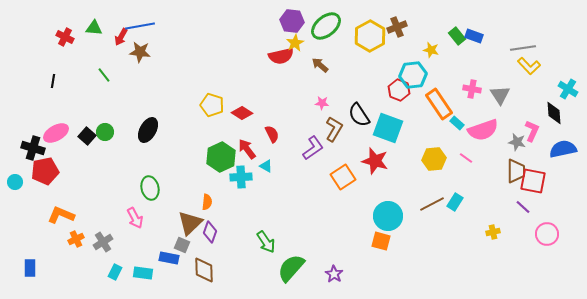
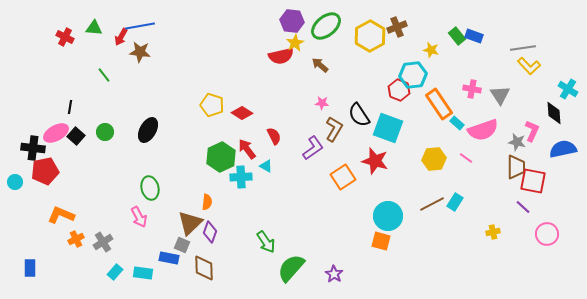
black line at (53, 81): moved 17 px right, 26 px down
red semicircle at (272, 134): moved 2 px right, 2 px down
black square at (87, 136): moved 11 px left
black cross at (33, 148): rotated 10 degrees counterclockwise
brown trapezoid at (516, 171): moved 4 px up
pink arrow at (135, 218): moved 4 px right, 1 px up
brown diamond at (204, 270): moved 2 px up
cyan rectangle at (115, 272): rotated 14 degrees clockwise
